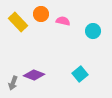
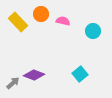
gray arrow: rotated 152 degrees counterclockwise
